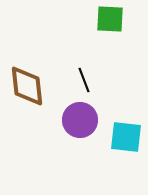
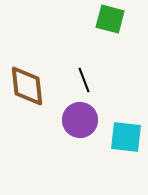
green square: rotated 12 degrees clockwise
